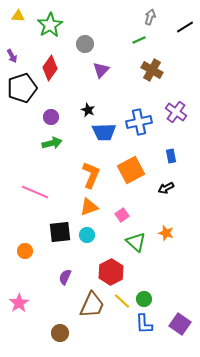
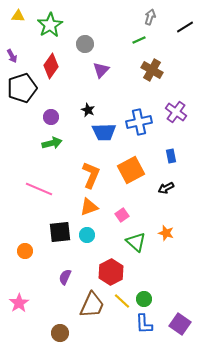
red diamond: moved 1 px right, 2 px up
pink line: moved 4 px right, 3 px up
